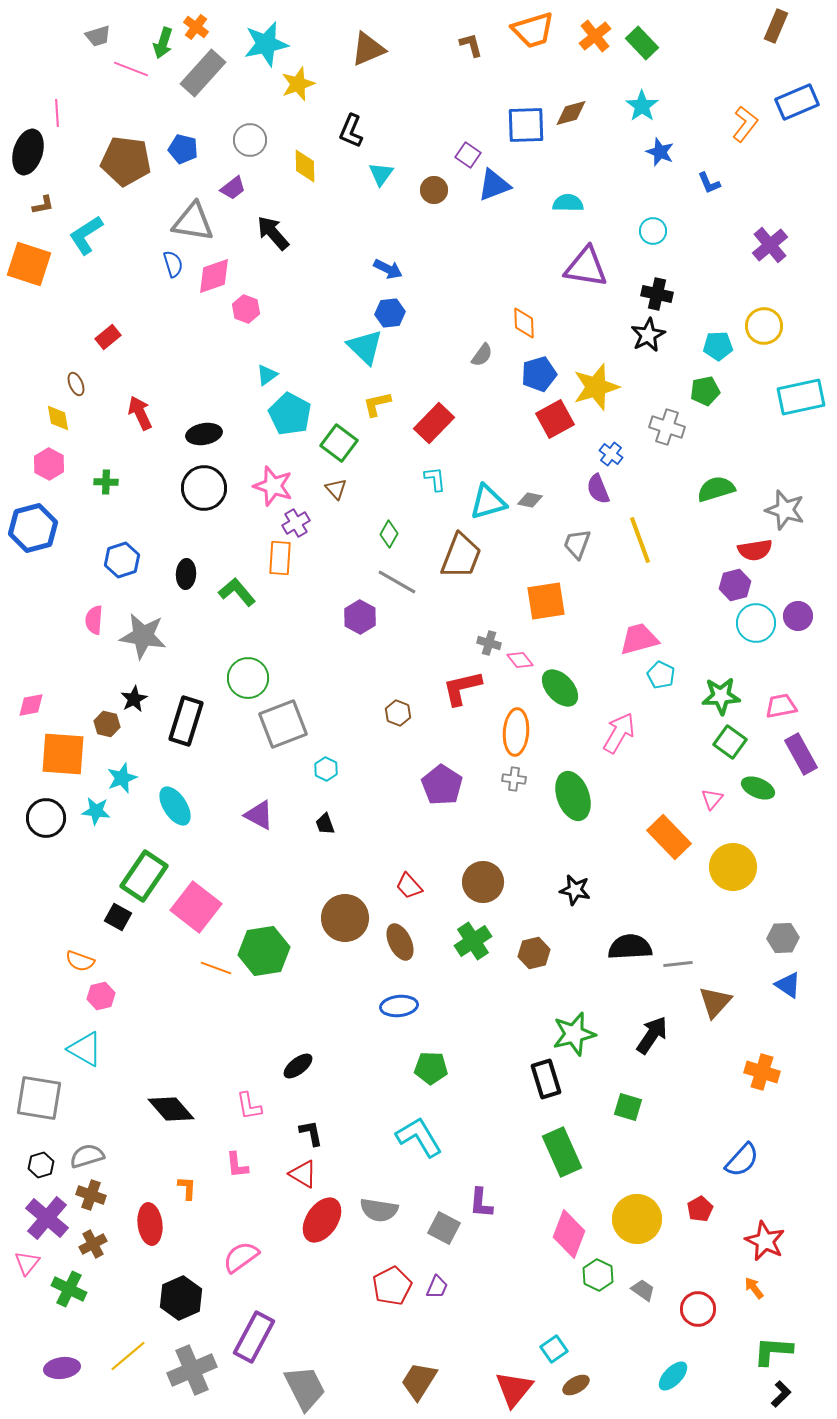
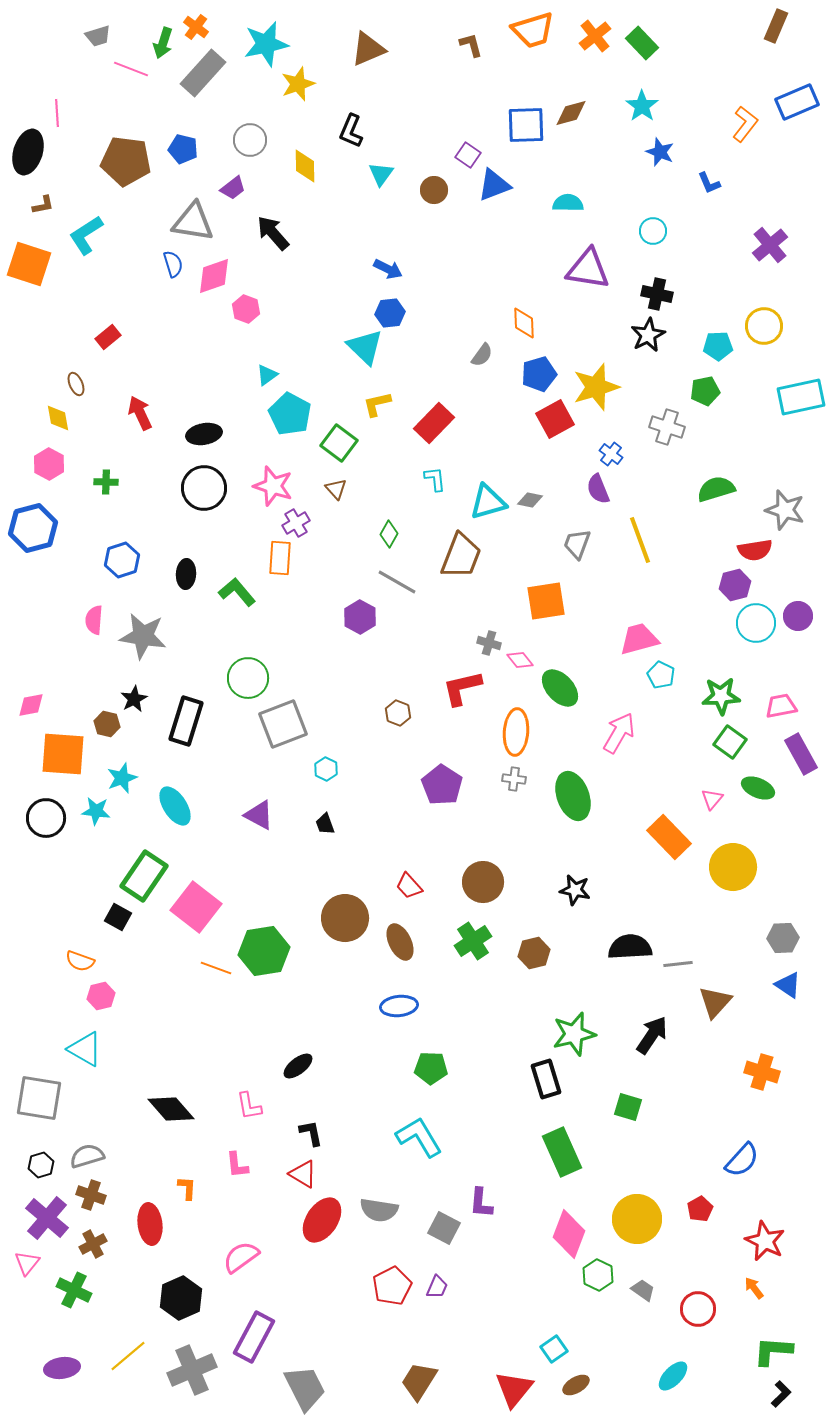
purple triangle at (586, 267): moved 2 px right, 2 px down
green cross at (69, 1289): moved 5 px right, 1 px down
